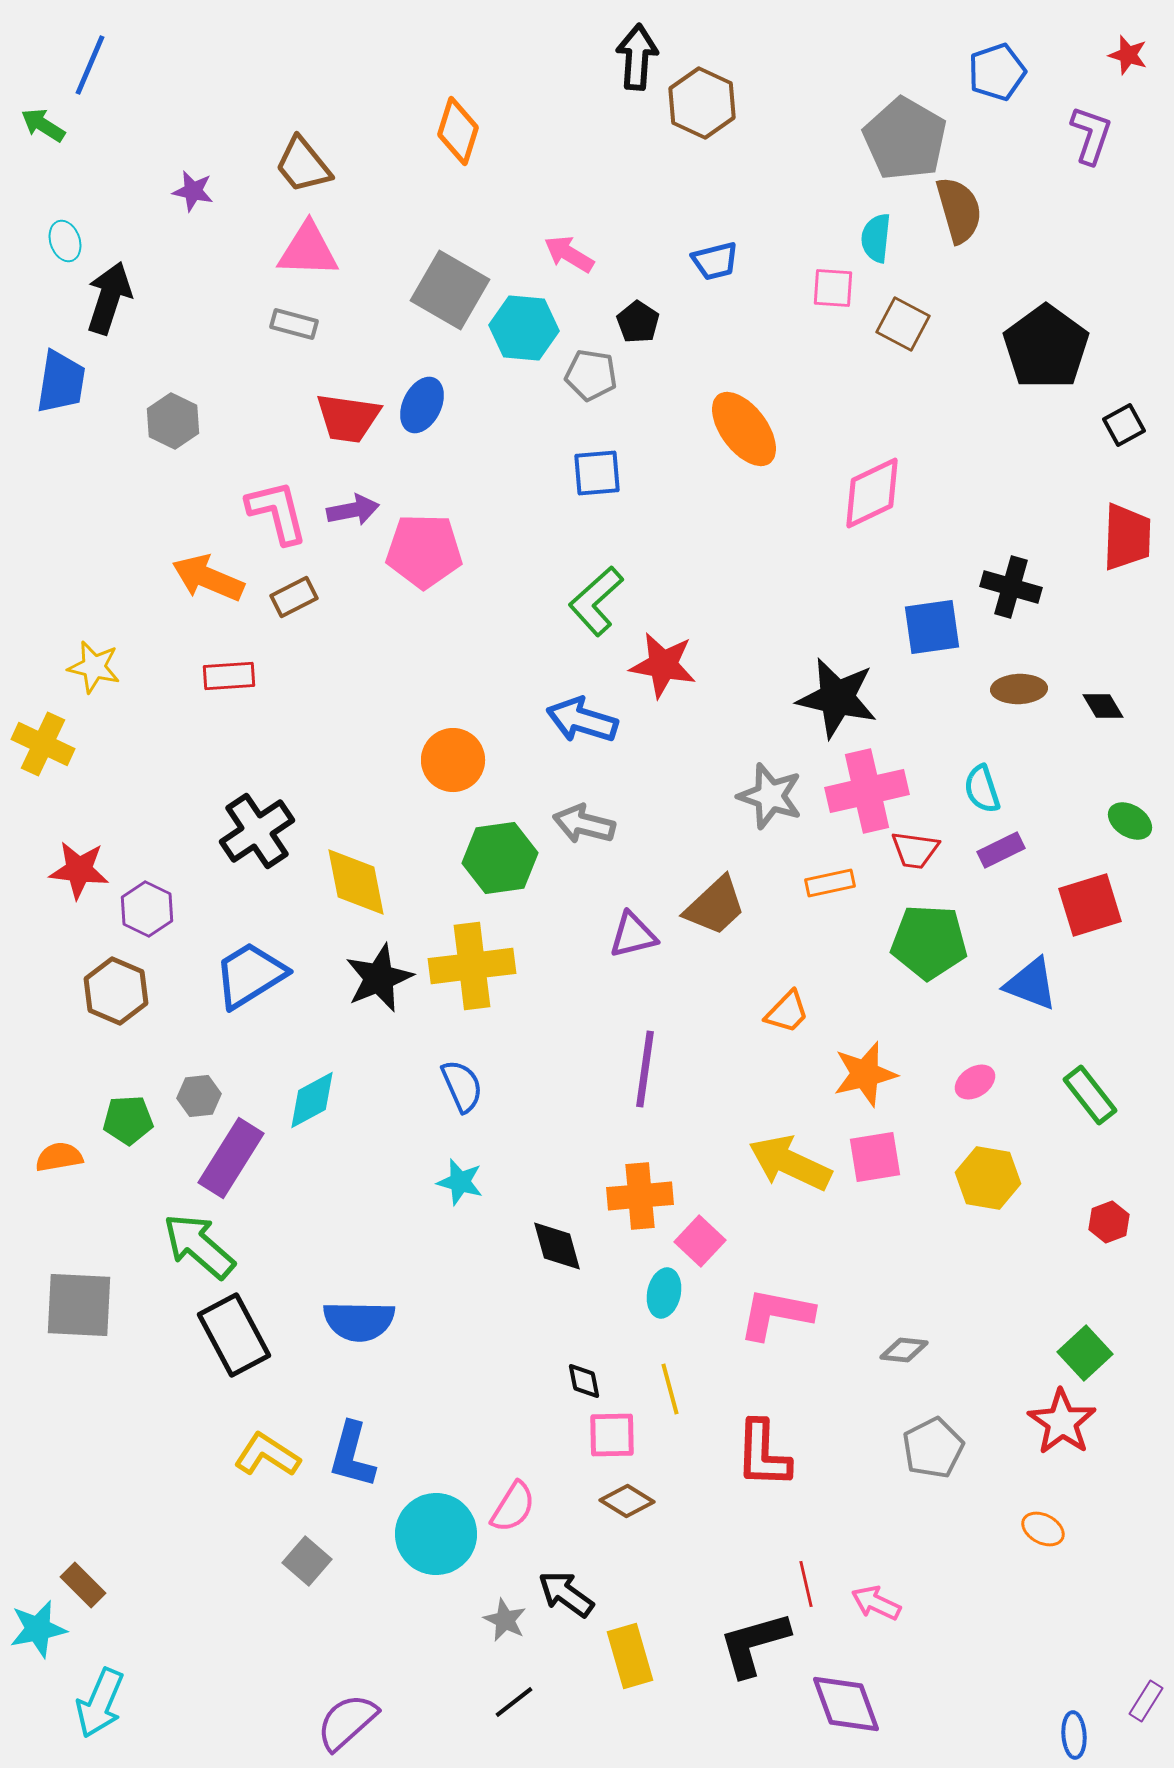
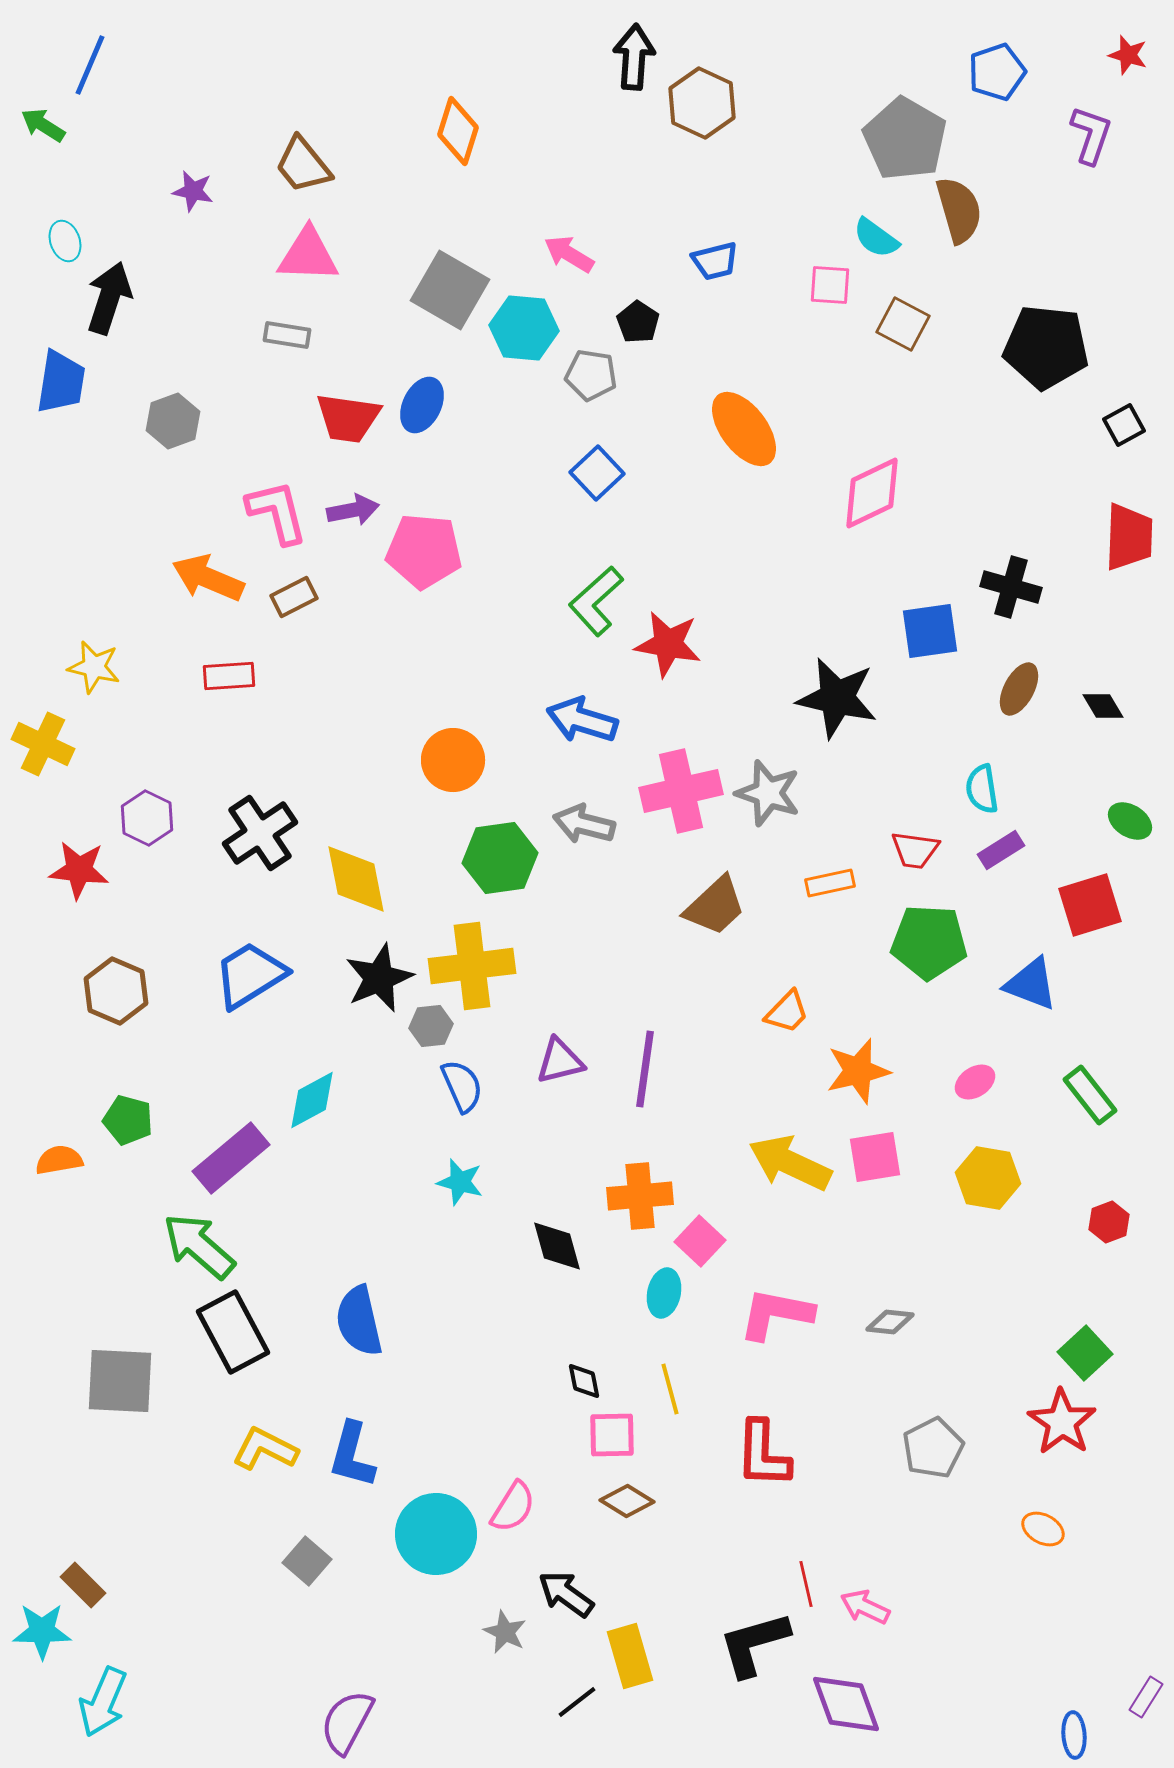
black arrow at (637, 57): moved 3 px left
cyan semicircle at (876, 238): rotated 60 degrees counterclockwise
pink triangle at (308, 250): moved 5 px down
pink square at (833, 288): moved 3 px left, 3 px up
gray rectangle at (294, 324): moved 7 px left, 11 px down; rotated 6 degrees counterclockwise
black pentagon at (1046, 347): rotated 30 degrees counterclockwise
gray hexagon at (173, 421): rotated 14 degrees clockwise
blue square at (597, 473): rotated 38 degrees counterclockwise
red trapezoid at (1127, 537): moved 2 px right
pink pentagon at (424, 551): rotated 4 degrees clockwise
blue square at (932, 627): moved 2 px left, 4 px down
red star at (663, 665): moved 5 px right, 21 px up
brown ellipse at (1019, 689): rotated 60 degrees counterclockwise
cyan semicircle at (982, 789): rotated 9 degrees clockwise
pink cross at (867, 791): moved 186 px left
gray star at (770, 796): moved 2 px left, 3 px up
black cross at (257, 831): moved 3 px right, 2 px down
purple rectangle at (1001, 850): rotated 6 degrees counterclockwise
yellow diamond at (356, 882): moved 3 px up
purple hexagon at (147, 909): moved 91 px up
purple triangle at (633, 935): moved 73 px left, 126 px down
orange star at (865, 1074): moved 7 px left, 3 px up
gray hexagon at (199, 1096): moved 232 px right, 70 px up
green pentagon at (128, 1120): rotated 18 degrees clockwise
orange semicircle at (59, 1157): moved 3 px down
purple rectangle at (231, 1158): rotated 18 degrees clockwise
gray square at (79, 1305): moved 41 px right, 76 px down
blue semicircle at (359, 1321): rotated 76 degrees clockwise
black rectangle at (234, 1335): moved 1 px left, 3 px up
gray diamond at (904, 1350): moved 14 px left, 28 px up
yellow L-shape at (267, 1455): moved 2 px left, 6 px up; rotated 6 degrees counterclockwise
pink arrow at (876, 1603): moved 11 px left, 4 px down
gray star at (505, 1620): moved 12 px down
cyan star at (38, 1629): moved 4 px right, 2 px down; rotated 12 degrees clockwise
purple rectangle at (1146, 1701): moved 4 px up
black line at (514, 1702): moved 63 px right
cyan arrow at (100, 1703): moved 3 px right, 1 px up
purple semicircle at (347, 1722): rotated 20 degrees counterclockwise
